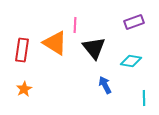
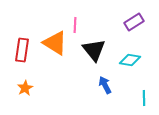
purple rectangle: rotated 12 degrees counterclockwise
black triangle: moved 2 px down
cyan diamond: moved 1 px left, 1 px up
orange star: moved 1 px right, 1 px up
